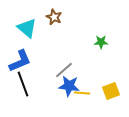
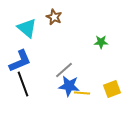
yellow square: moved 1 px right, 2 px up
